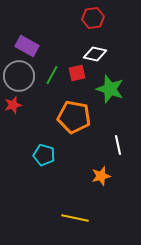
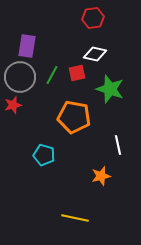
purple rectangle: rotated 70 degrees clockwise
gray circle: moved 1 px right, 1 px down
